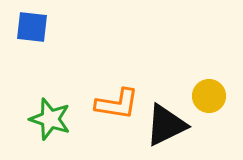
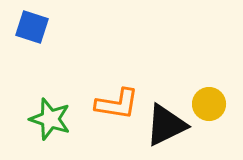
blue square: rotated 12 degrees clockwise
yellow circle: moved 8 px down
